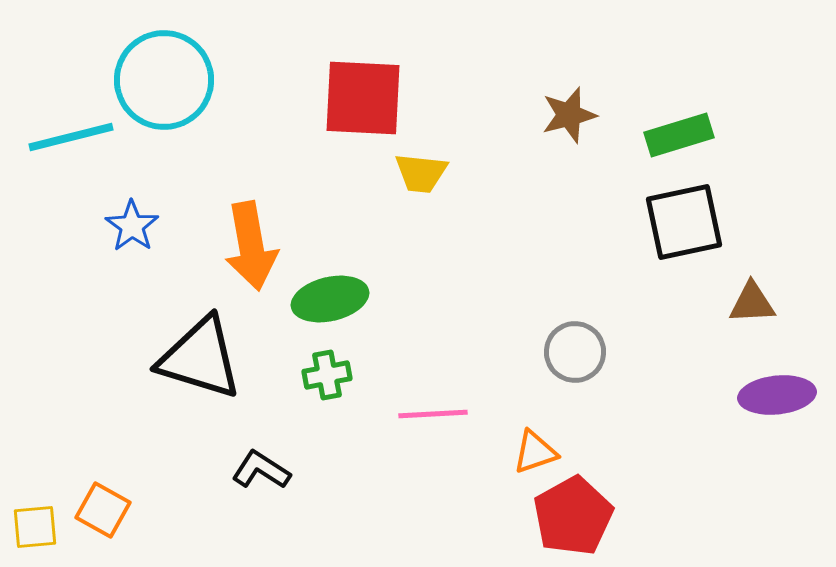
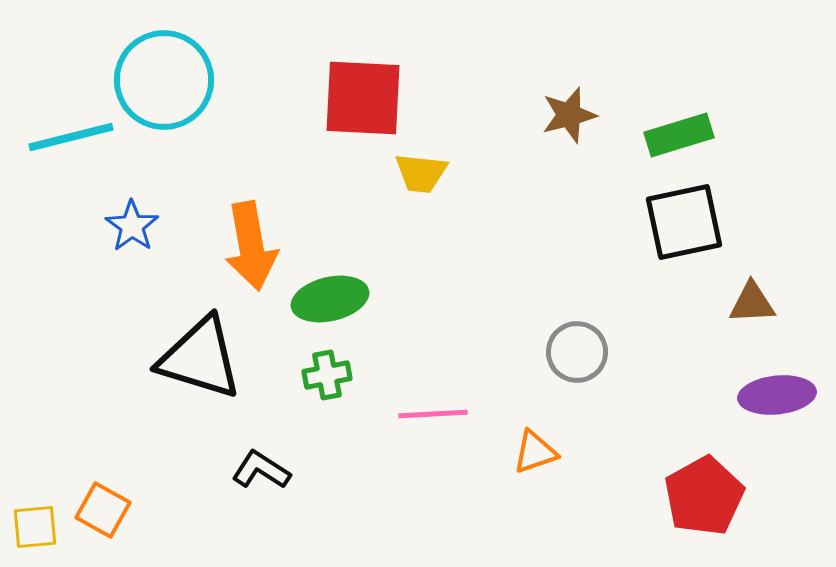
gray circle: moved 2 px right
red pentagon: moved 131 px right, 20 px up
